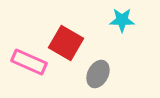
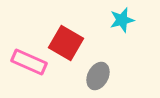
cyan star: rotated 15 degrees counterclockwise
gray ellipse: moved 2 px down
